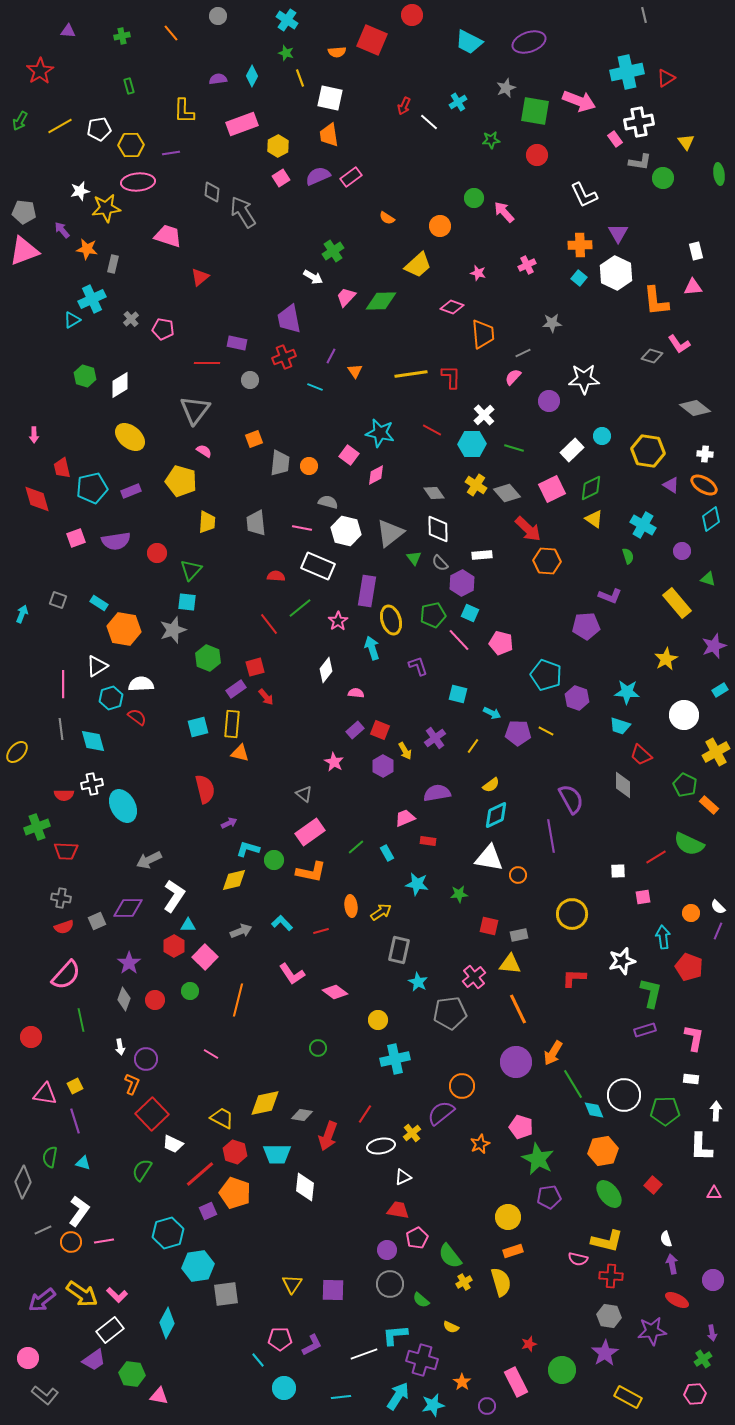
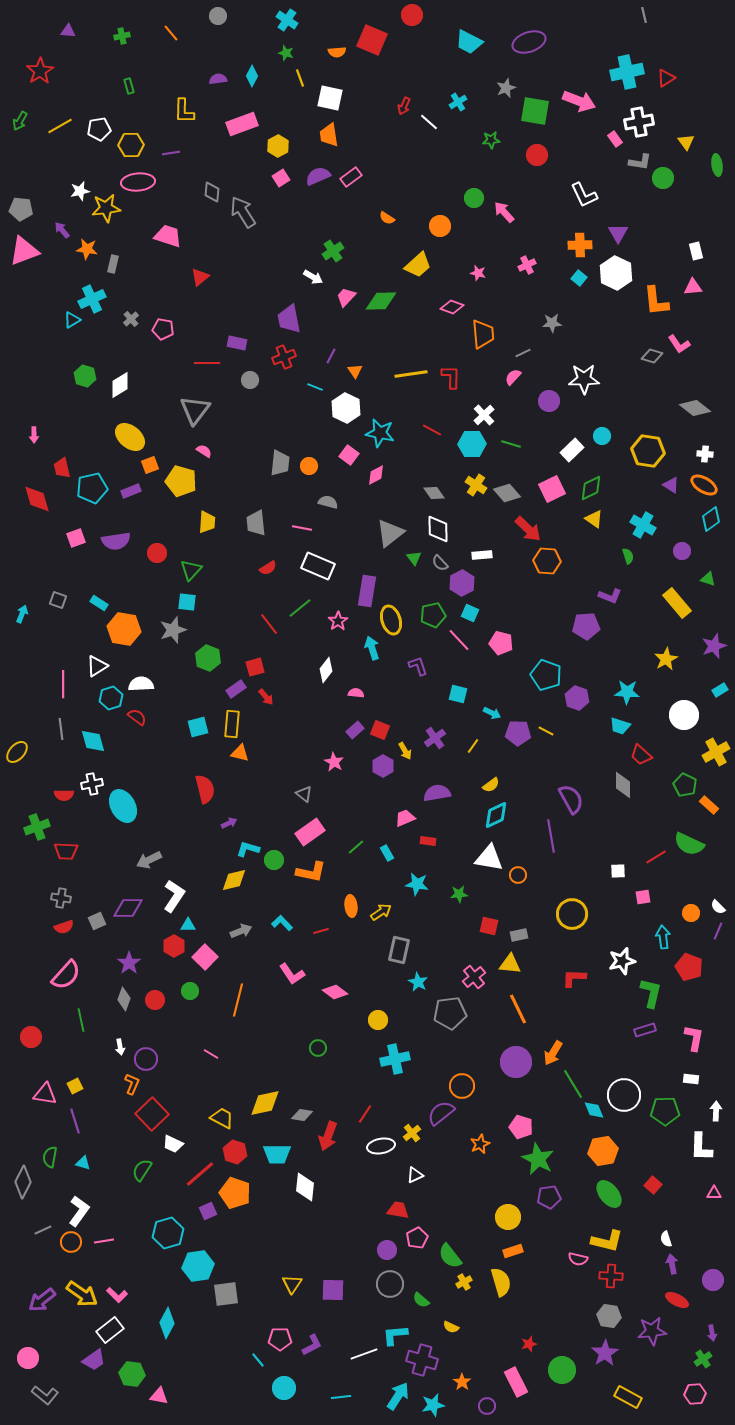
green ellipse at (719, 174): moved 2 px left, 9 px up
gray pentagon at (24, 212): moved 3 px left, 3 px up
orange square at (254, 439): moved 104 px left, 26 px down
green line at (514, 448): moved 3 px left, 4 px up
white hexagon at (346, 531): moved 123 px up; rotated 12 degrees clockwise
red semicircle at (276, 576): moved 8 px left, 8 px up; rotated 144 degrees clockwise
white triangle at (403, 1177): moved 12 px right, 2 px up
